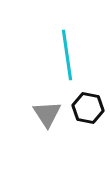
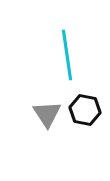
black hexagon: moved 3 px left, 2 px down
